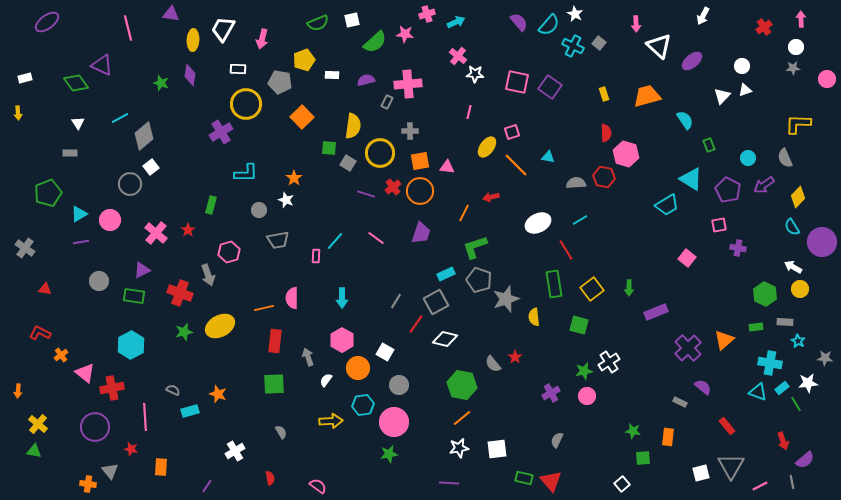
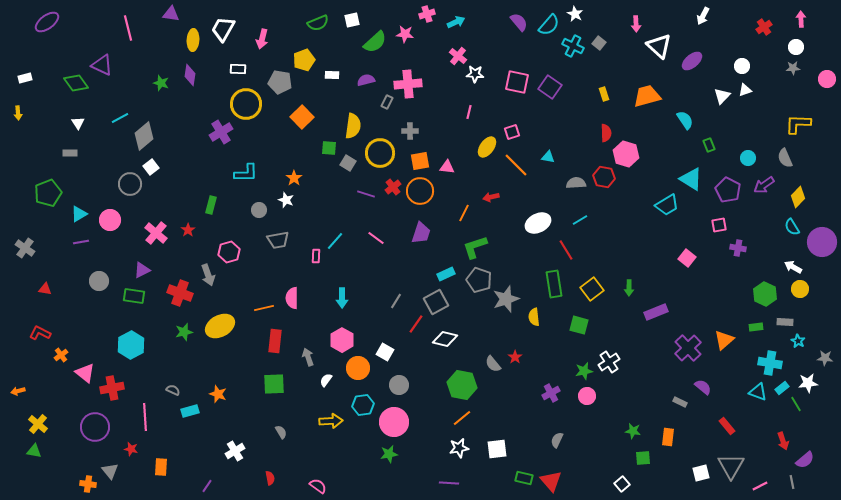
orange arrow at (18, 391): rotated 72 degrees clockwise
